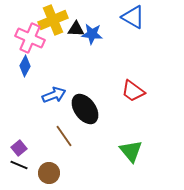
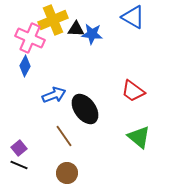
green triangle: moved 8 px right, 14 px up; rotated 10 degrees counterclockwise
brown circle: moved 18 px right
